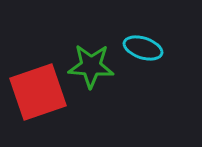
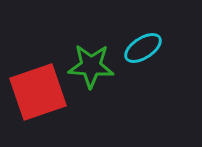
cyan ellipse: rotated 51 degrees counterclockwise
